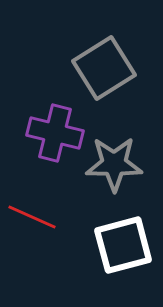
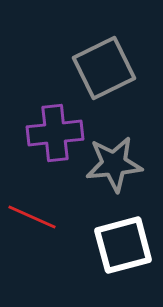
gray square: rotated 6 degrees clockwise
purple cross: rotated 20 degrees counterclockwise
gray star: rotated 6 degrees counterclockwise
